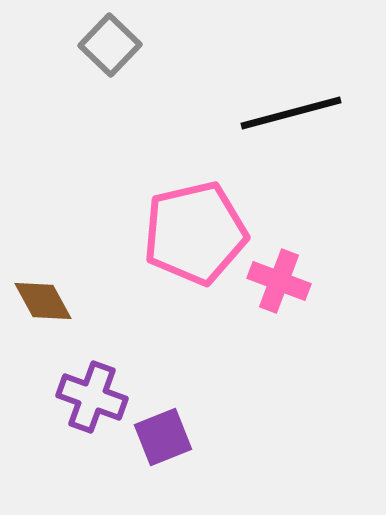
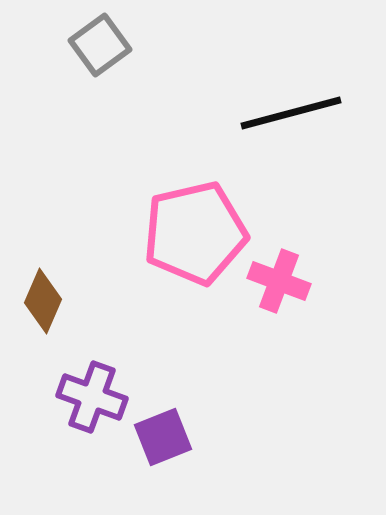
gray square: moved 10 px left; rotated 10 degrees clockwise
brown diamond: rotated 52 degrees clockwise
